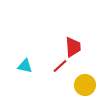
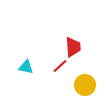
cyan triangle: moved 1 px right, 1 px down
